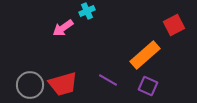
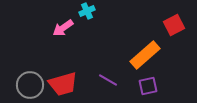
purple square: rotated 36 degrees counterclockwise
